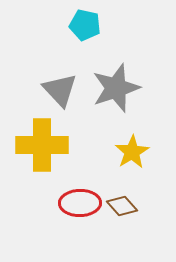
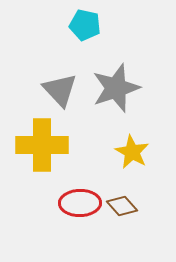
yellow star: rotated 12 degrees counterclockwise
